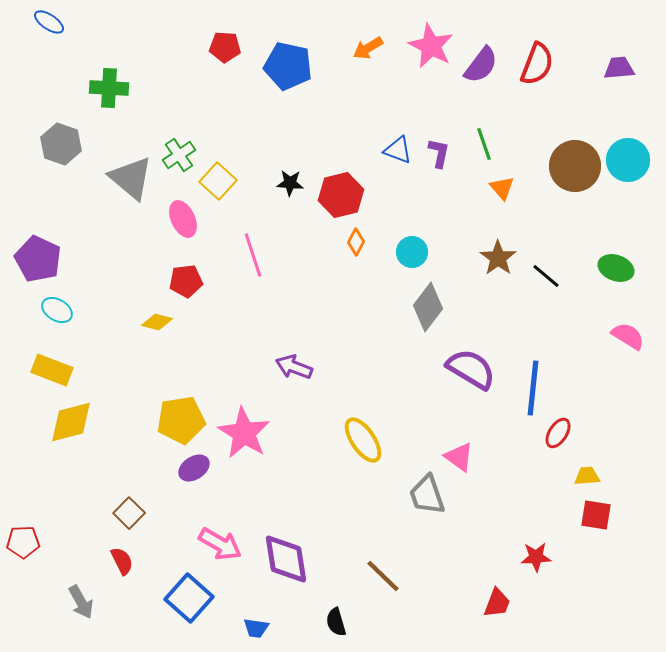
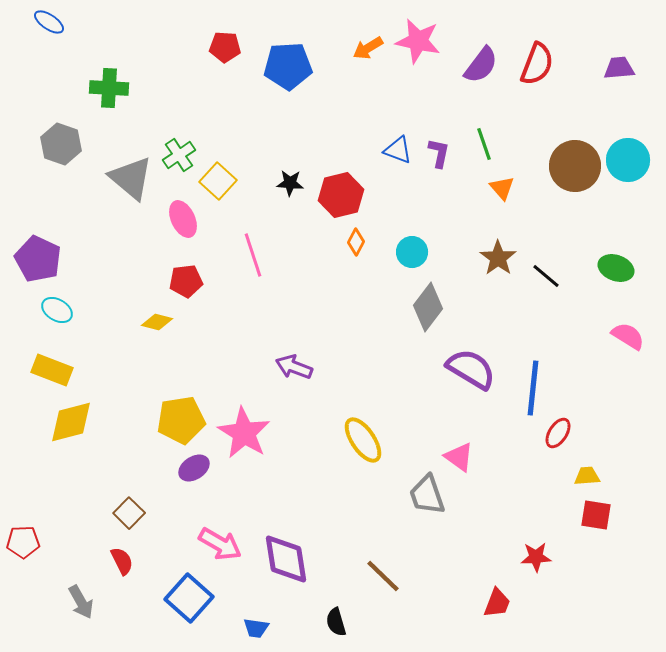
pink star at (431, 46): moved 13 px left, 5 px up; rotated 15 degrees counterclockwise
blue pentagon at (288, 66): rotated 15 degrees counterclockwise
